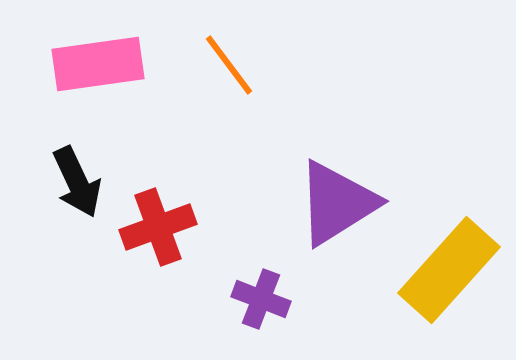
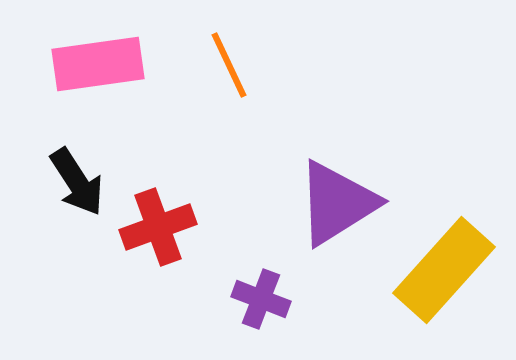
orange line: rotated 12 degrees clockwise
black arrow: rotated 8 degrees counterclockwise
yellow rectangle: moved 5 px left
